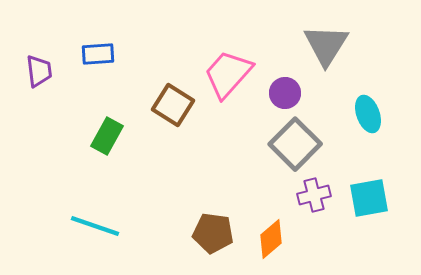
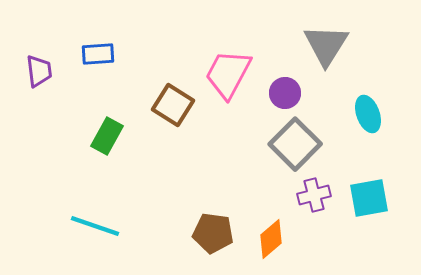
pink trapezoid: rotated 14 degrees counterclockwise
